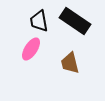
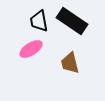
black rectangle: moved 3 px left
pink ellipse: rotated 25 degrees clockwise
